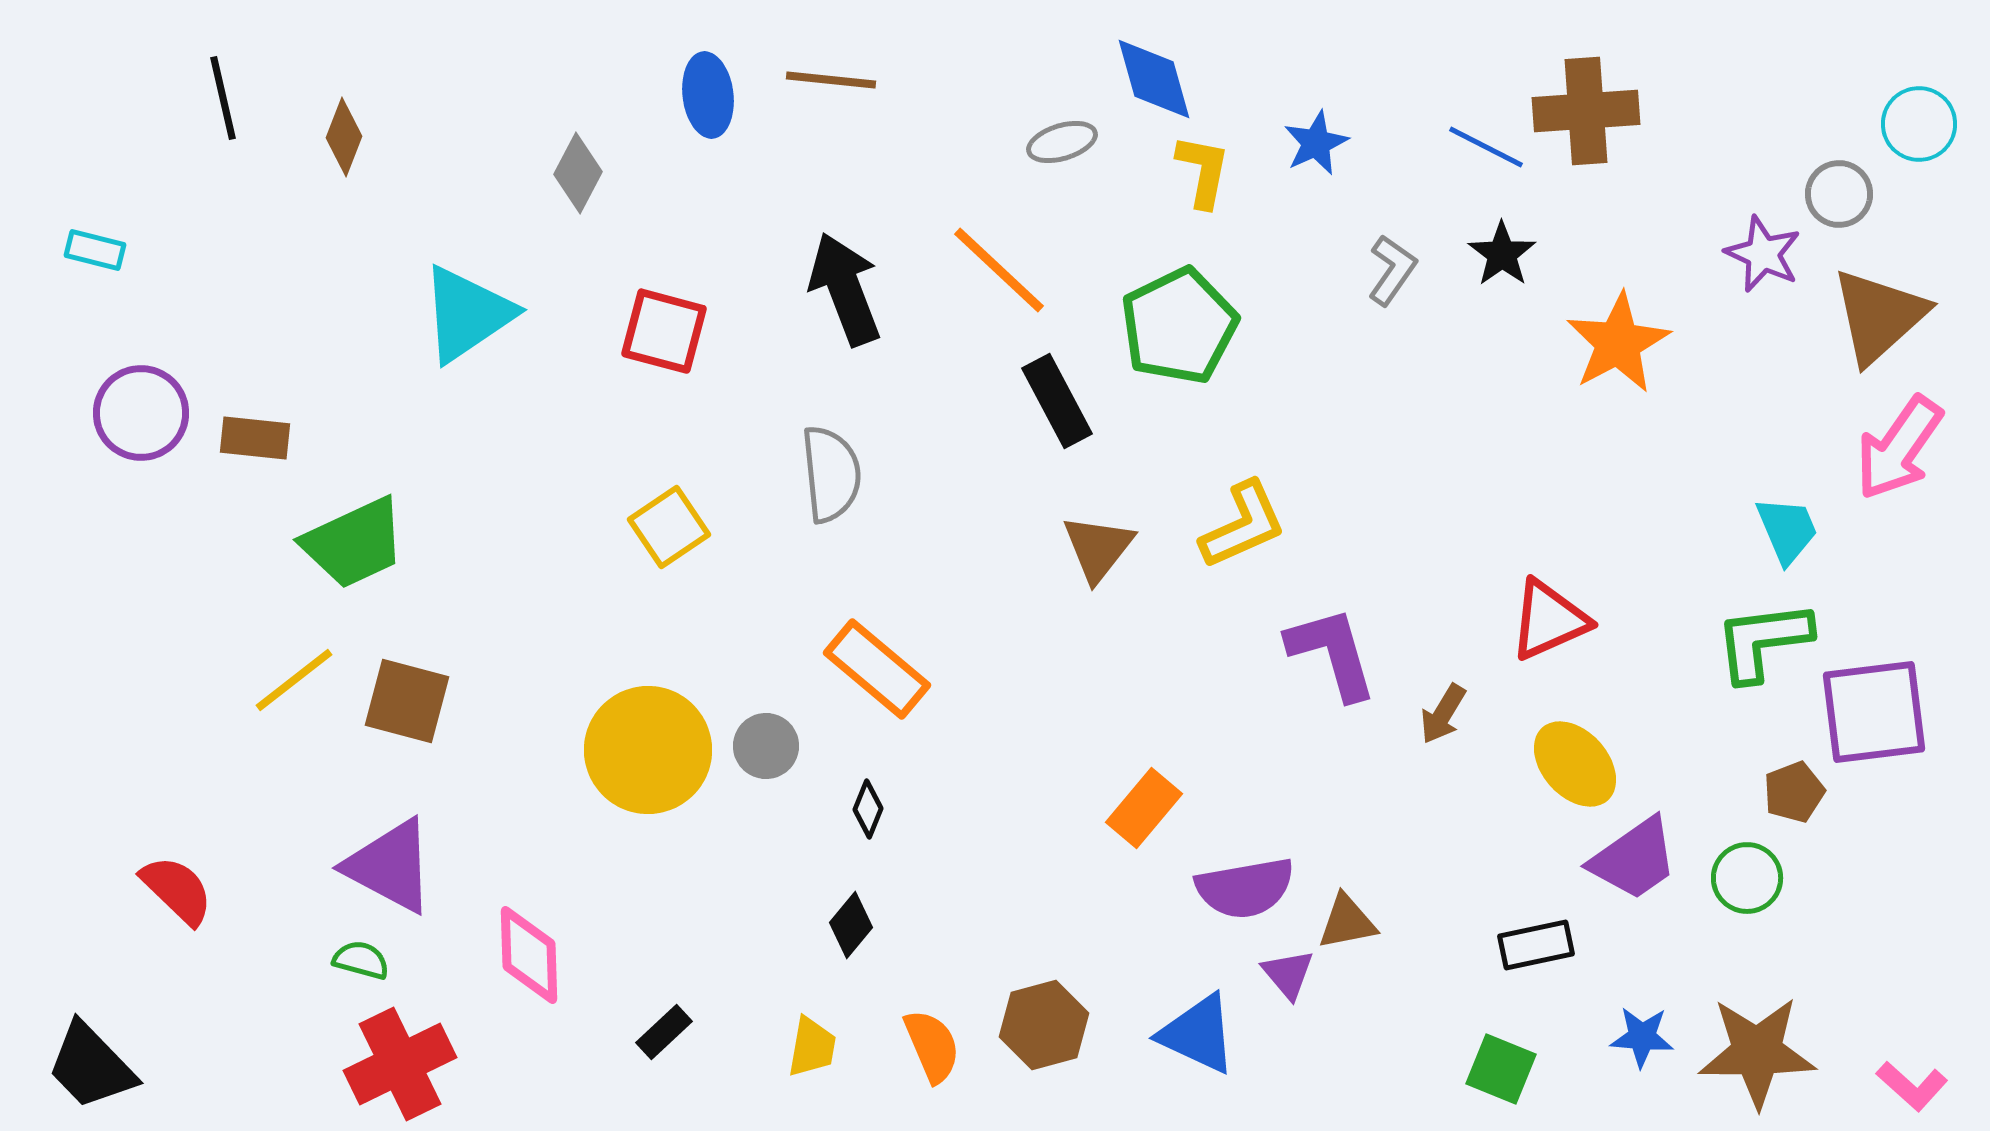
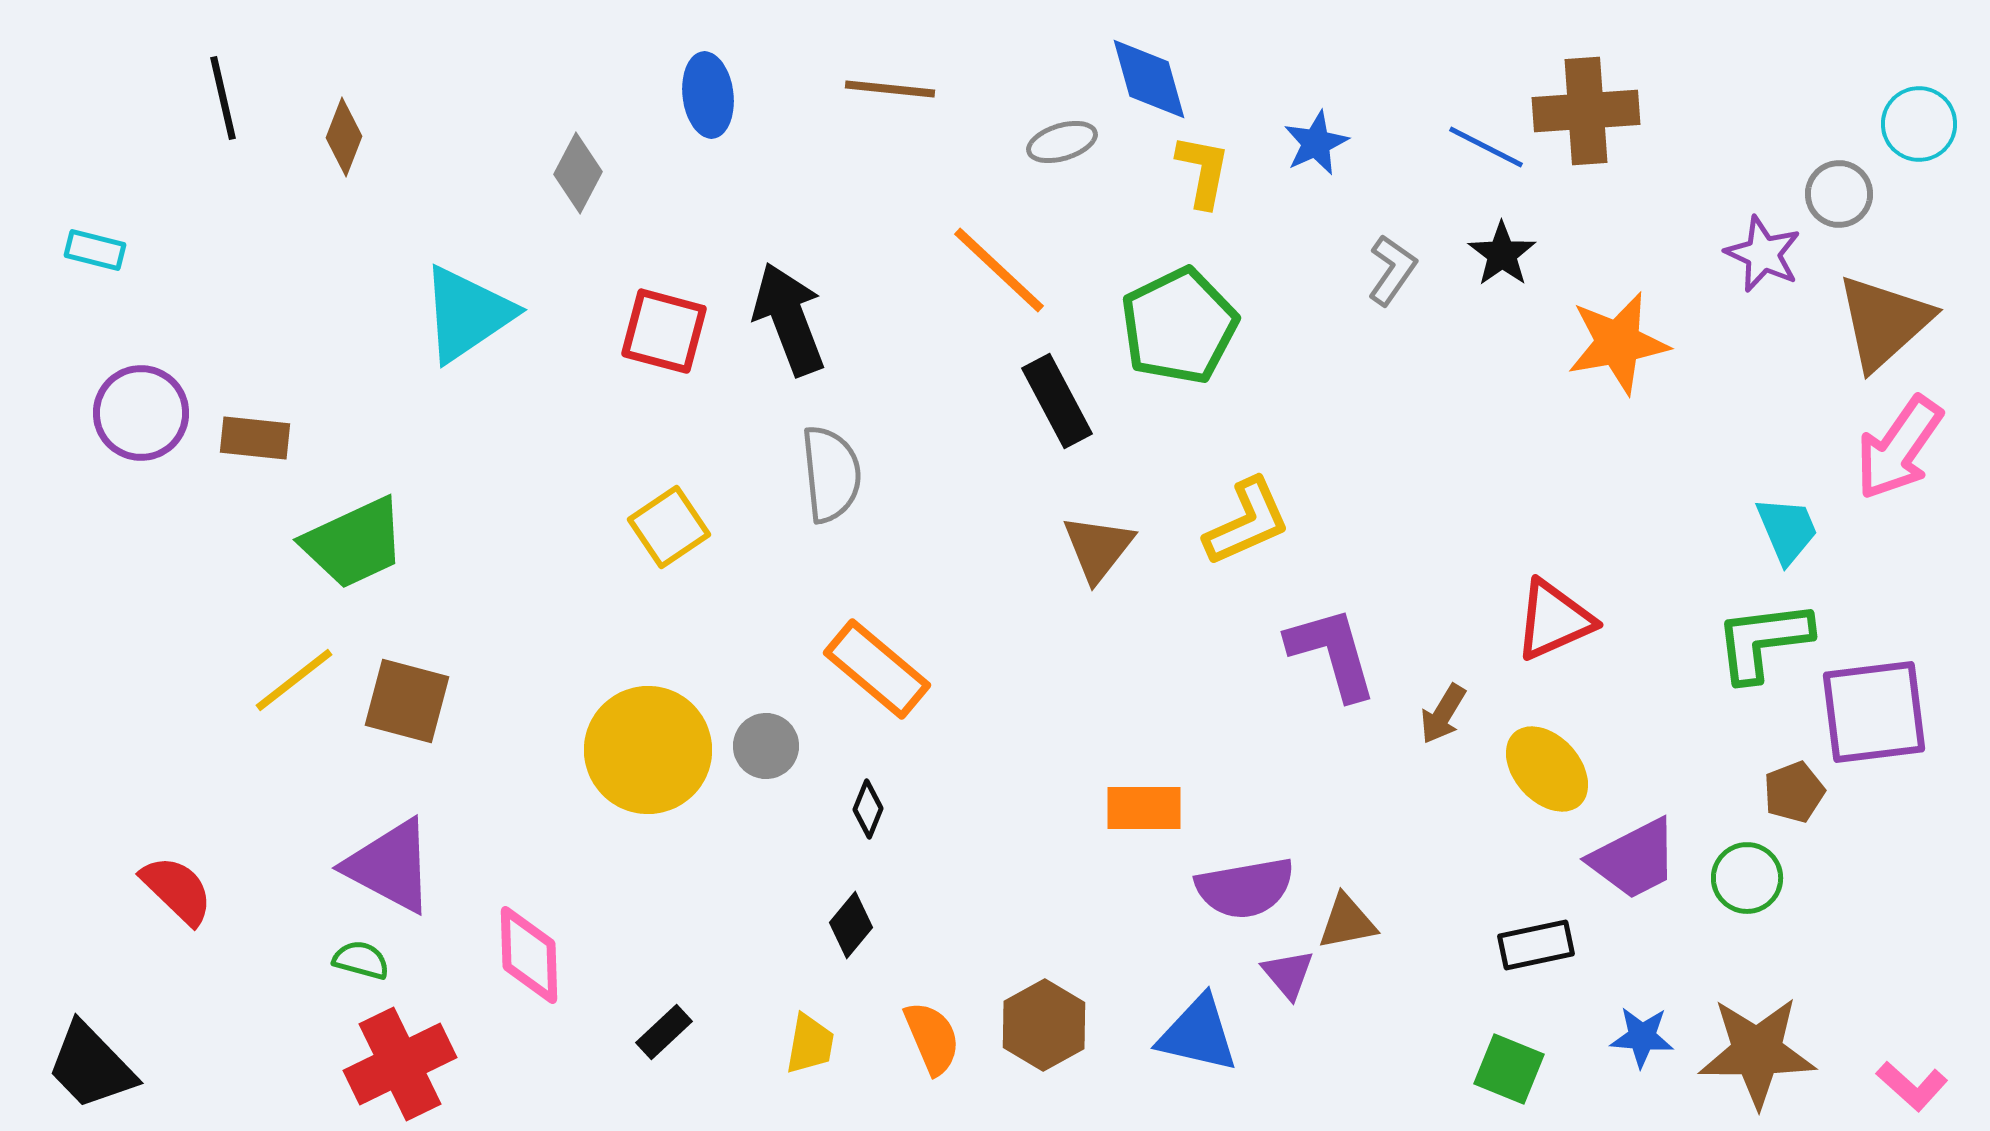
blue diamond at (1154, 79): moved 5 px left
brown line at (831, 80): moved 59 px right, 9 px down
black arrow at (845, 289): moved 56 px left, 30 px down
brown triangle at (1879, 316): moved 5 px right, 6 px down
orange star at (1618, 343): rotated 18 degrees clockwise
yellow L-shape at (1243, 525): moved 4 px right, 3 px up
red triangle at (1549, 620): moved 5 px right
yellow ellipse at (1575, 764): moved 28 px left, 5 px down
orange rectangle at (1144, 808): rotated 50 degrees clockwise
purple trapezoid at (1634, 859): rotated 8 degrees clockwise
brown hexagon at (1044, 1025): rotated 14 degrees counterclockwise
blue triangle at (1198, 1034): rotated 12 degrees counterclockwise
orange semicircle at (932, 1046): moved 8 px up
yellow trapezoid at (812, 1047): moved 2 px left, 3 px up
green square at (1501, 1069): moved 8 px right
